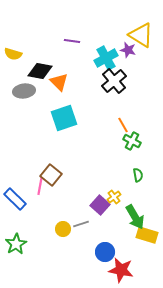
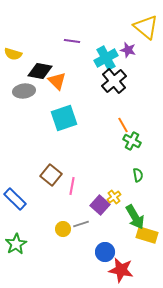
yellow triangle: moved 5 px right, 8 px up; rotated 8 degrees clockwise
orange triangle: moved 2 px left, 1 px up
pink line: moved 32 px right
